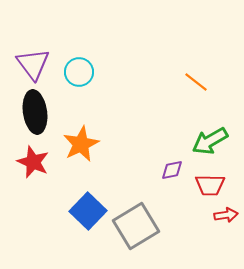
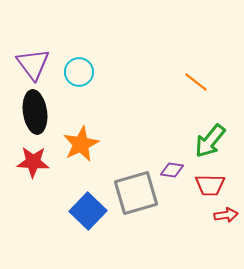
green arrow: rotated 21 degrees counterclockwise
red star: rotated 20 degrees counterclockwise
purple diamond: rotated 20 degrees clockwise
gray square: moved 33 px up; rotated 15 degrees clockwise
